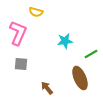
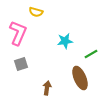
gray square: rotated 24 degrees counterclockwise
brown arrow: rotated 48 degrees clockwise
